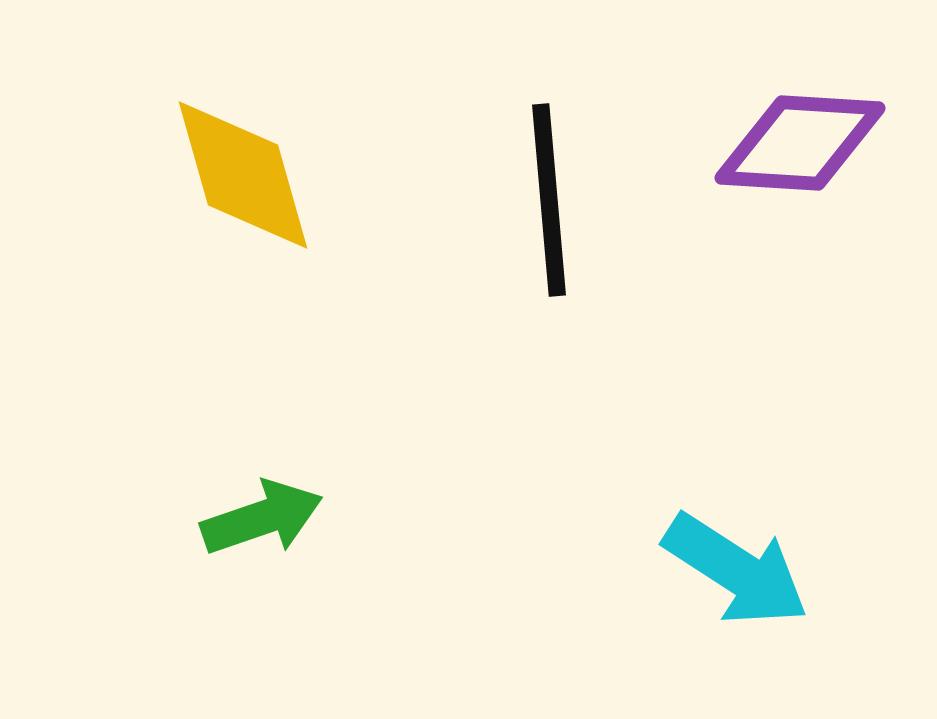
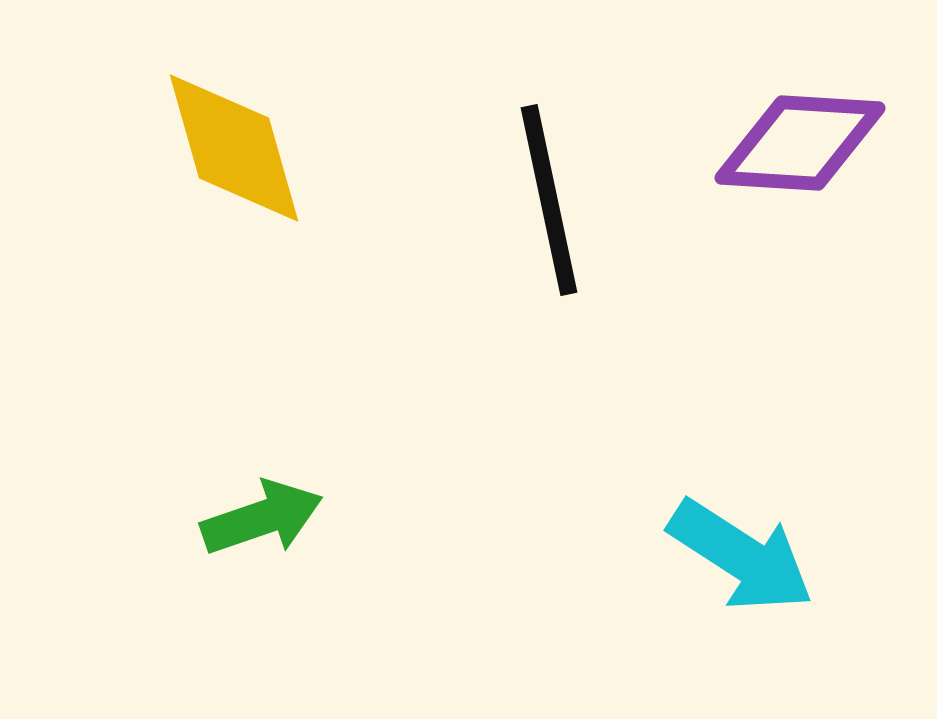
yellow diamond: moved 9 px left, 27 px up
black line: rotated 7 degrees counterclockwise
cyan arrow: moved 5 px right, 14 px up
